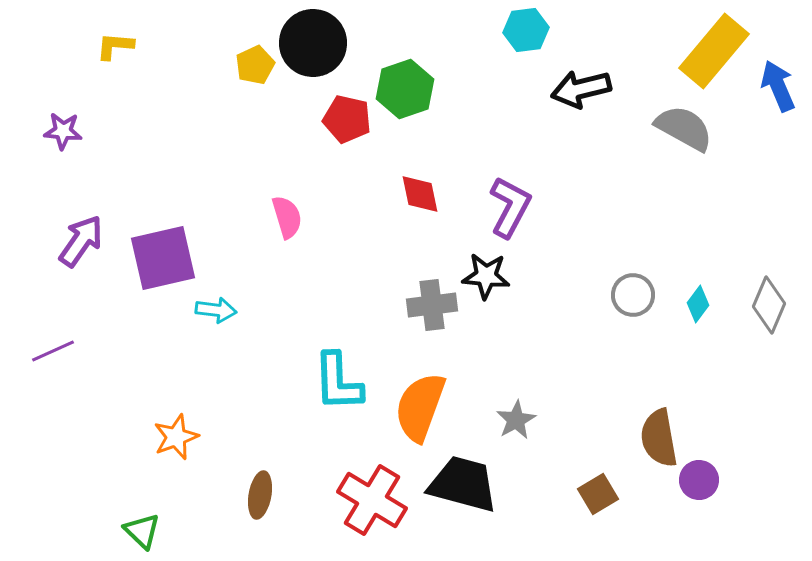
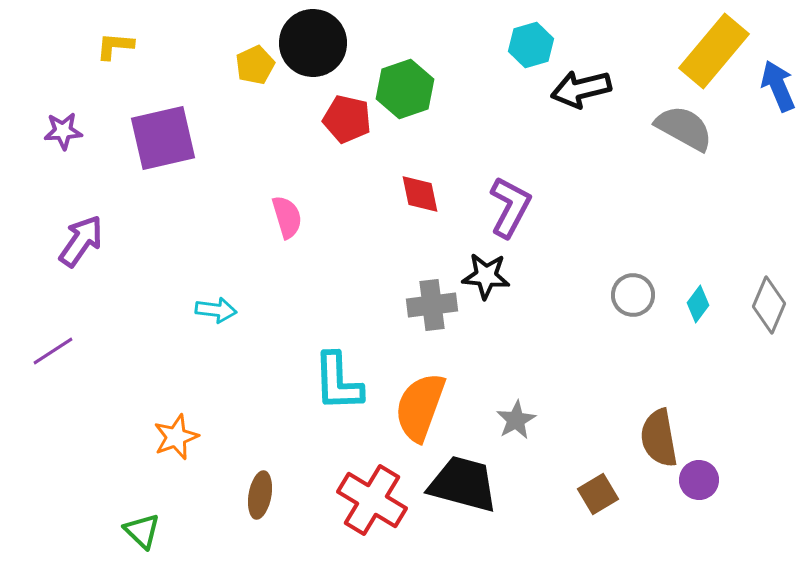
cyan hexagon: moved 5 px right, 15 px down; rotated 9 degrees counterclockwise
purple star: rotated 9 degrees counterclockwise
purple square: moved 120 px up
purple line: rotated 9 degrees counterclockwise
